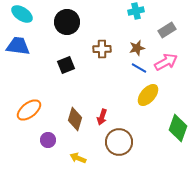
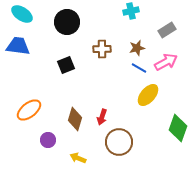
cyan cross: moved 5 px left
